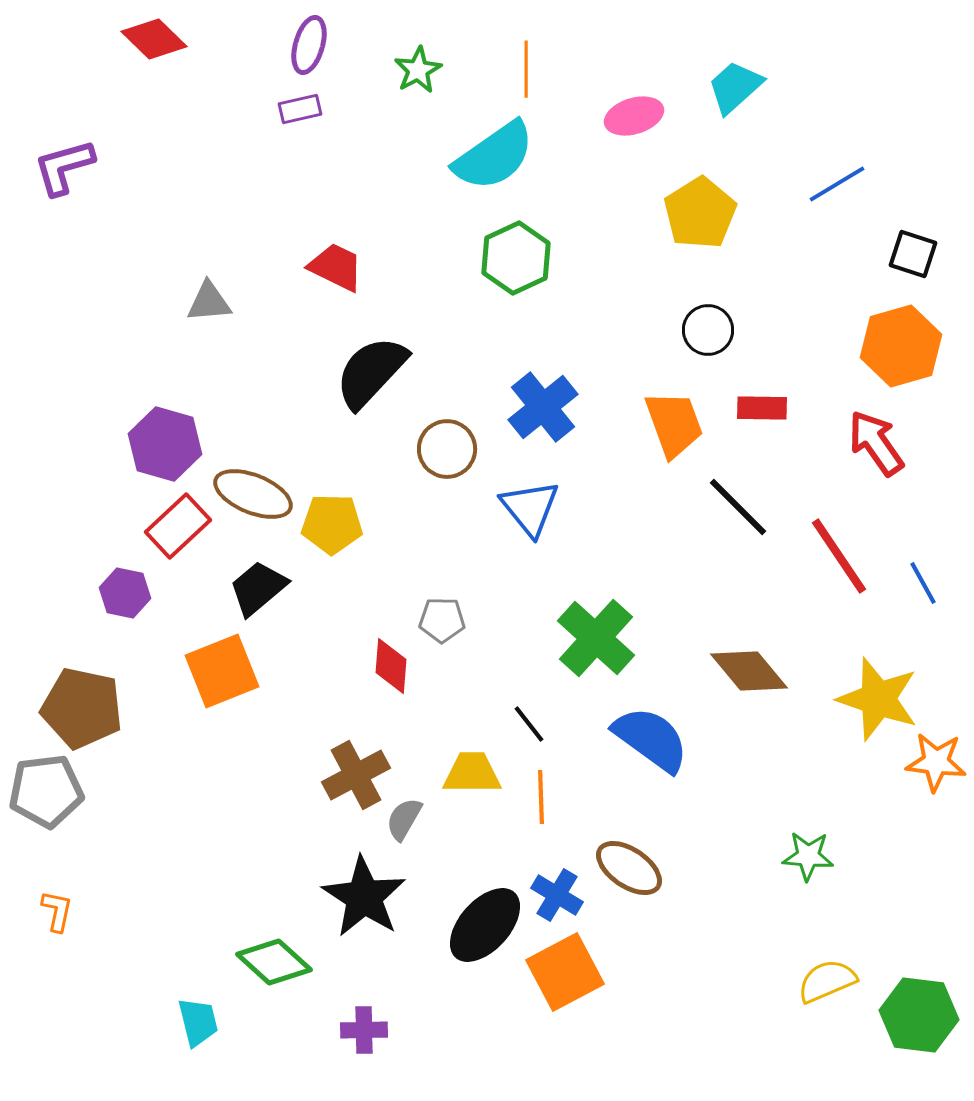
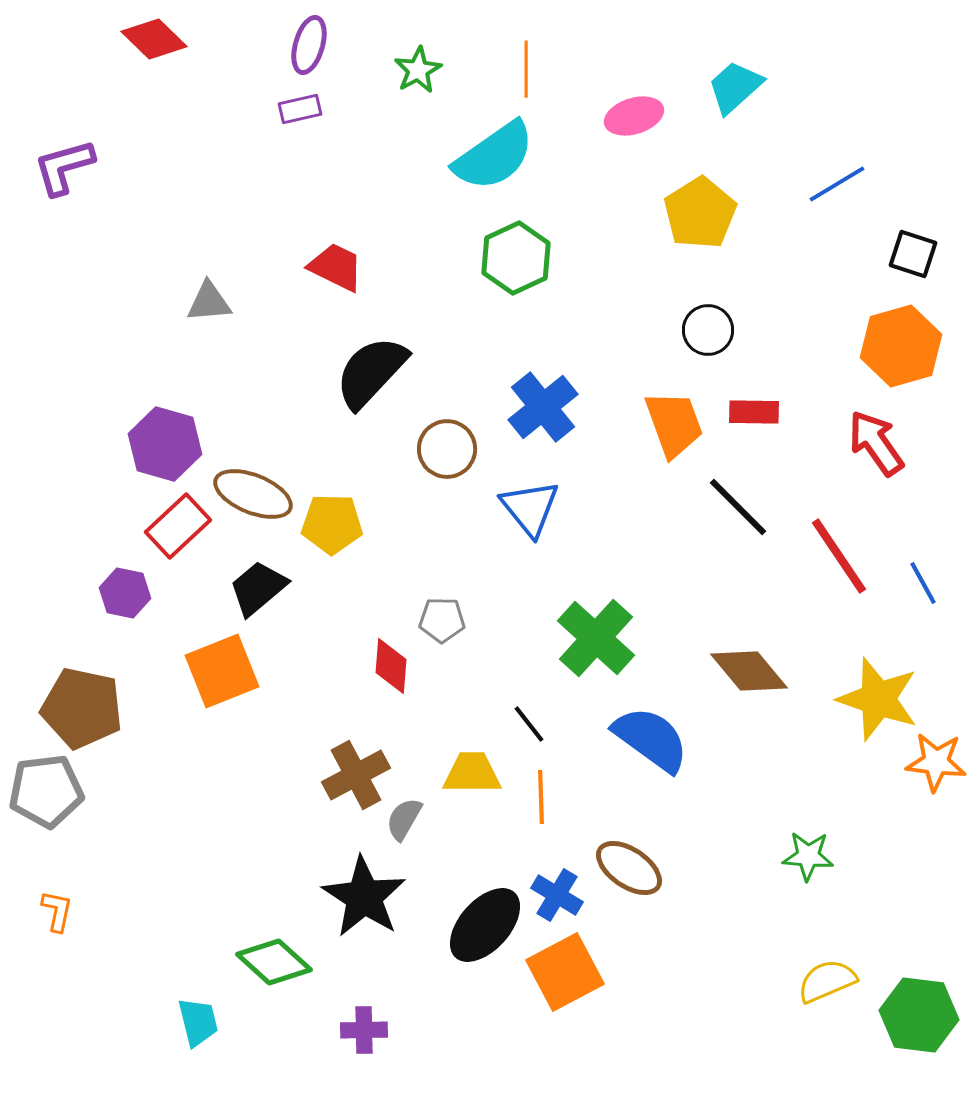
red rectangle at (762, 408): moved 8 px left, 4 px down
